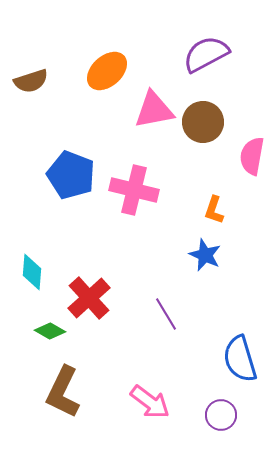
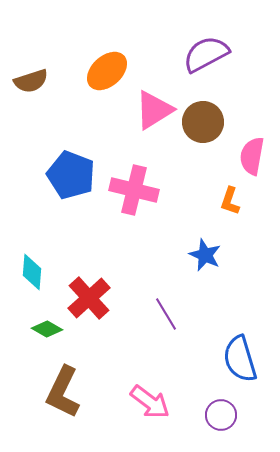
pink triangle: rotated 21 degrees counterclockwise
orange L-shape: moved 16 px right, 9 px up
green diamond: moved 3 px left, 2 px up
